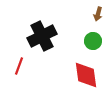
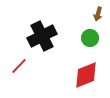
green circle: moved 3 px left, 3 px up
red line: rotated 24 degrees clockwise
red diamond: rotated 76 degrees clockwise
